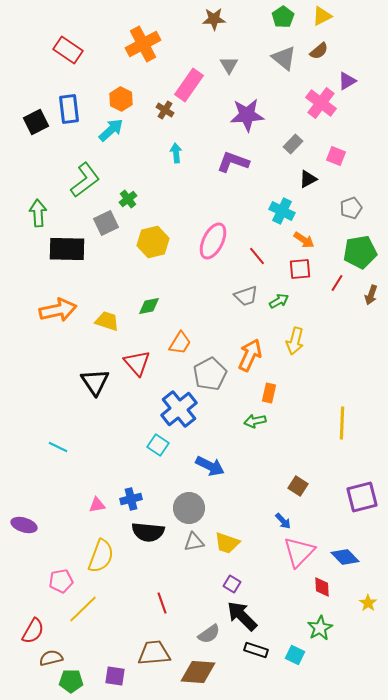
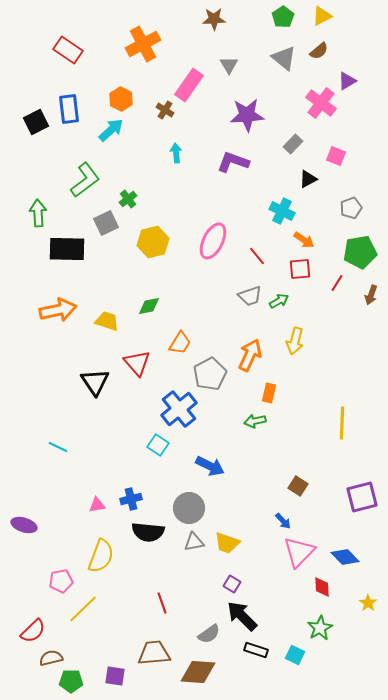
gray trapezoid at (246, 296): moved 4 px right
red semicircle at (33, 631): rotated 16 degrees clockwise
